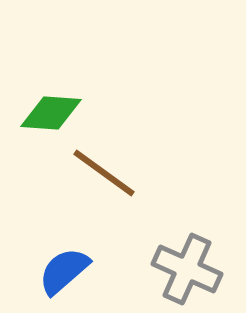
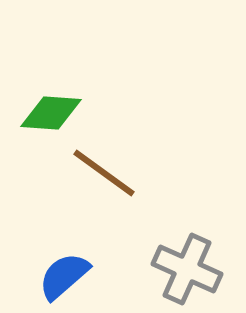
blue semicircle: moved 5 px down
